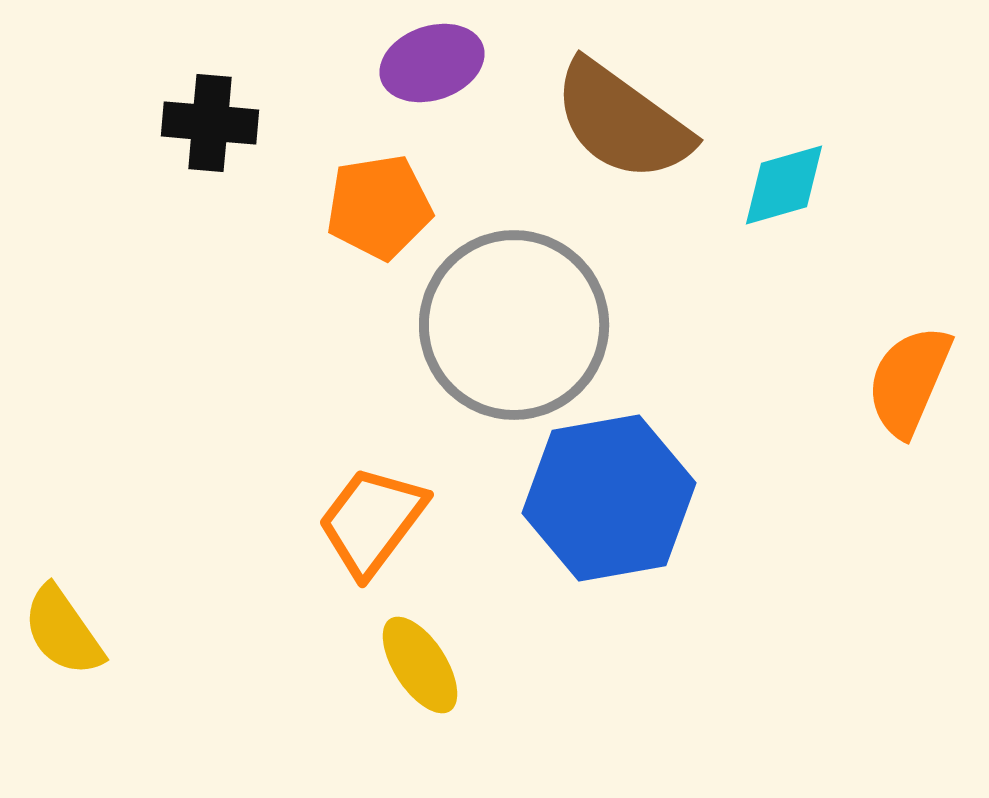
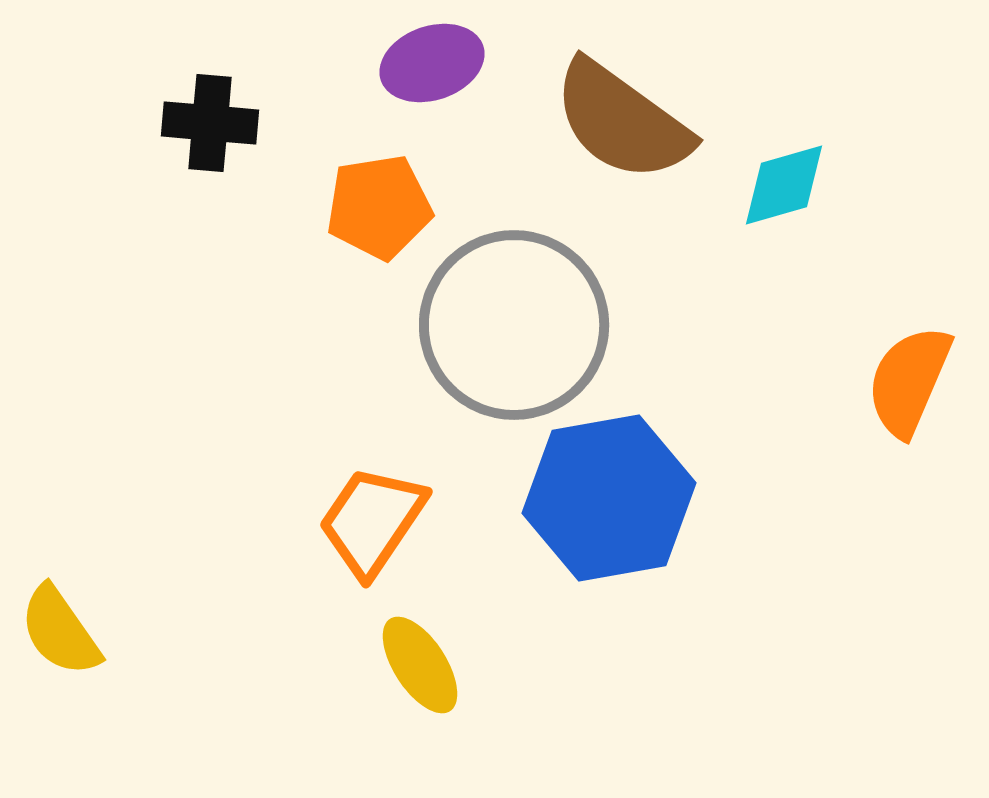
orange trapezoid: rotated 3 degrees counterclockwise
yellow semicircle: moved 3 px left
